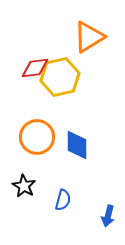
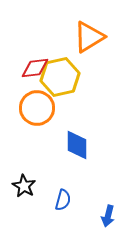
orange circle: moved 29 px up
